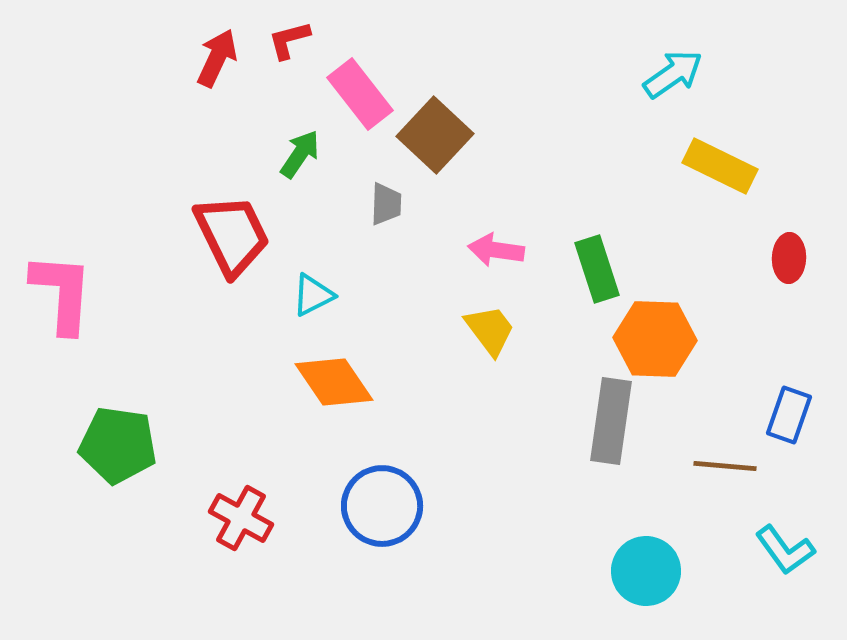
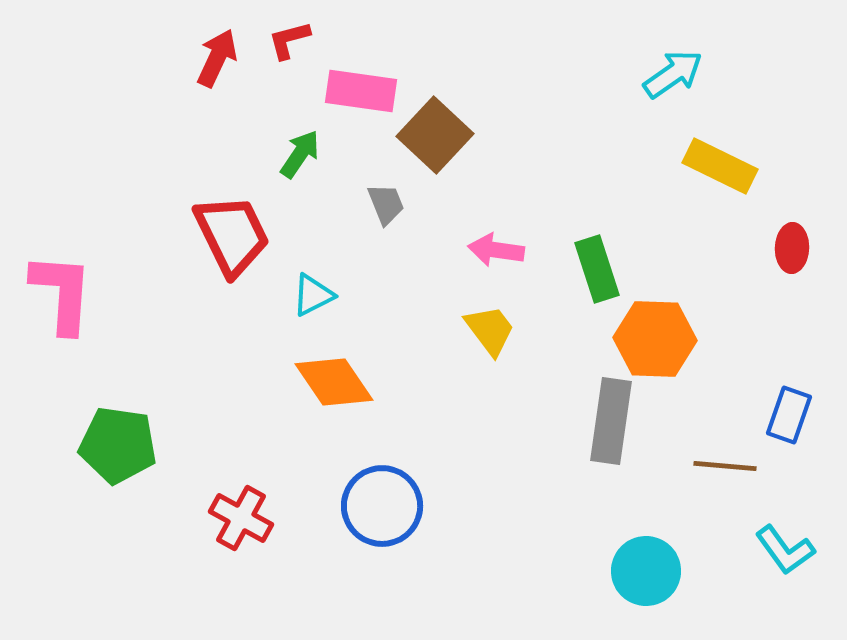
pink rectangle: moved 1 px right, 3 px up; rotated 44 degrees counterclockwise
gray trapezoid: rotated 24 degrees counterclockwise
red ellipse: moved 3 px right, 10 px up
